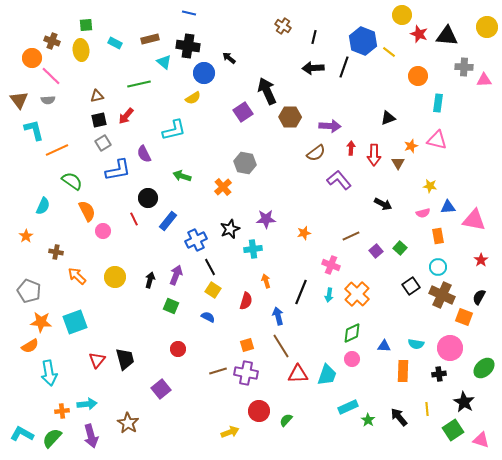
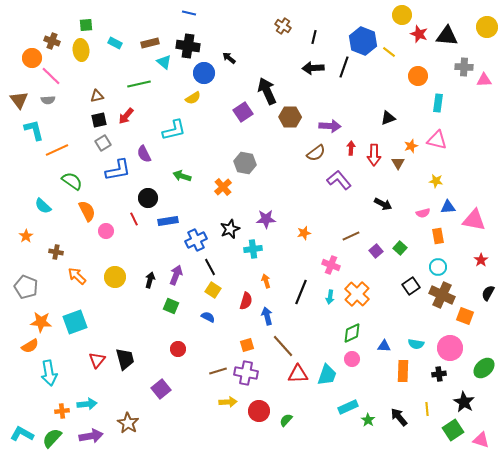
brown rectangle at (150, 39): moved 4 px down
yellow star at (430, 186): moved 6 px right, 5 px up
cyan semicircle at (43, 206): rotated 108 degrees clockwise
blue rectangle at (168, 221): rotated 42 degrees clockwise
pink circle at (103, 231): moved 3 px right
gray pentagon at (29, 291): moved 3 px left, 4 px up
cyan arrow at (329, 295): moved 1 px right, 2 px down
black semicircle at (479, 297): moved 9 px right, 4 px up
blue arrow at (278, 316): moved 11 px left
orange square at (464, 317): moved 1 px right, 1 px up
brown line at (281, 346): moved 2 px right; rotated 10 degrees counterclockwise
yellow arrow at (230, 432): moved 2 px left, 30 px up; rotated 18 degrees clockwise
purple arrow at (91, 436): rotated 85 degrees counterclockwise
